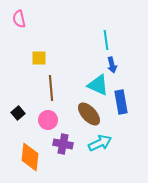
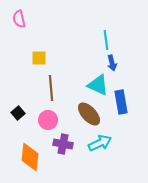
blue arrow: moved 2 px up
